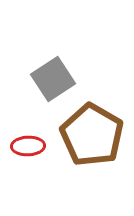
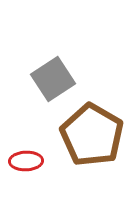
red ellipse: moved 2 px left, 15 px down
